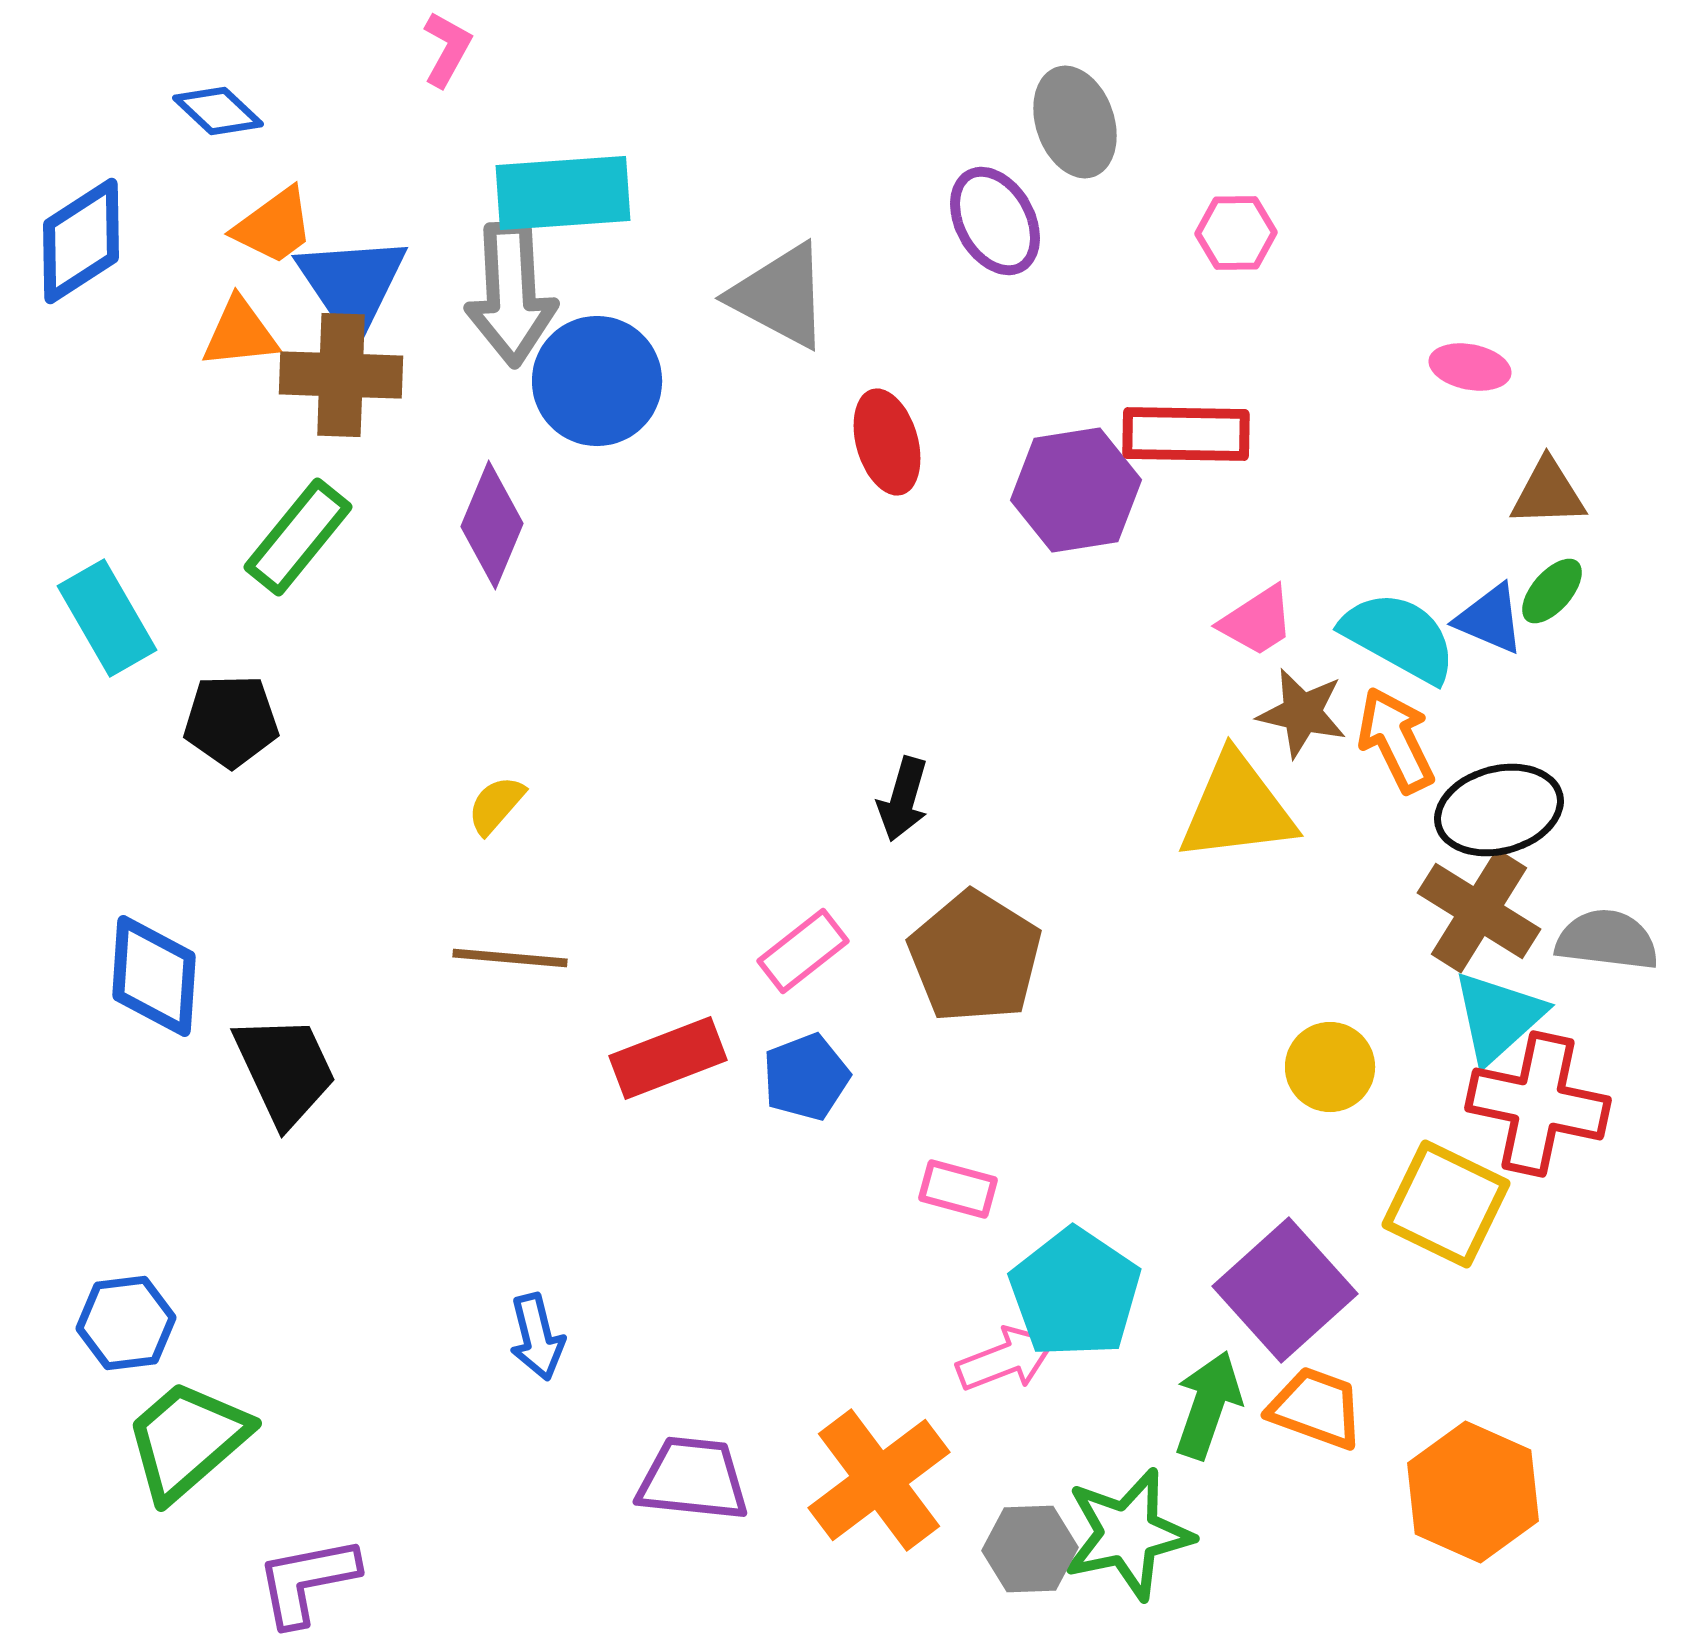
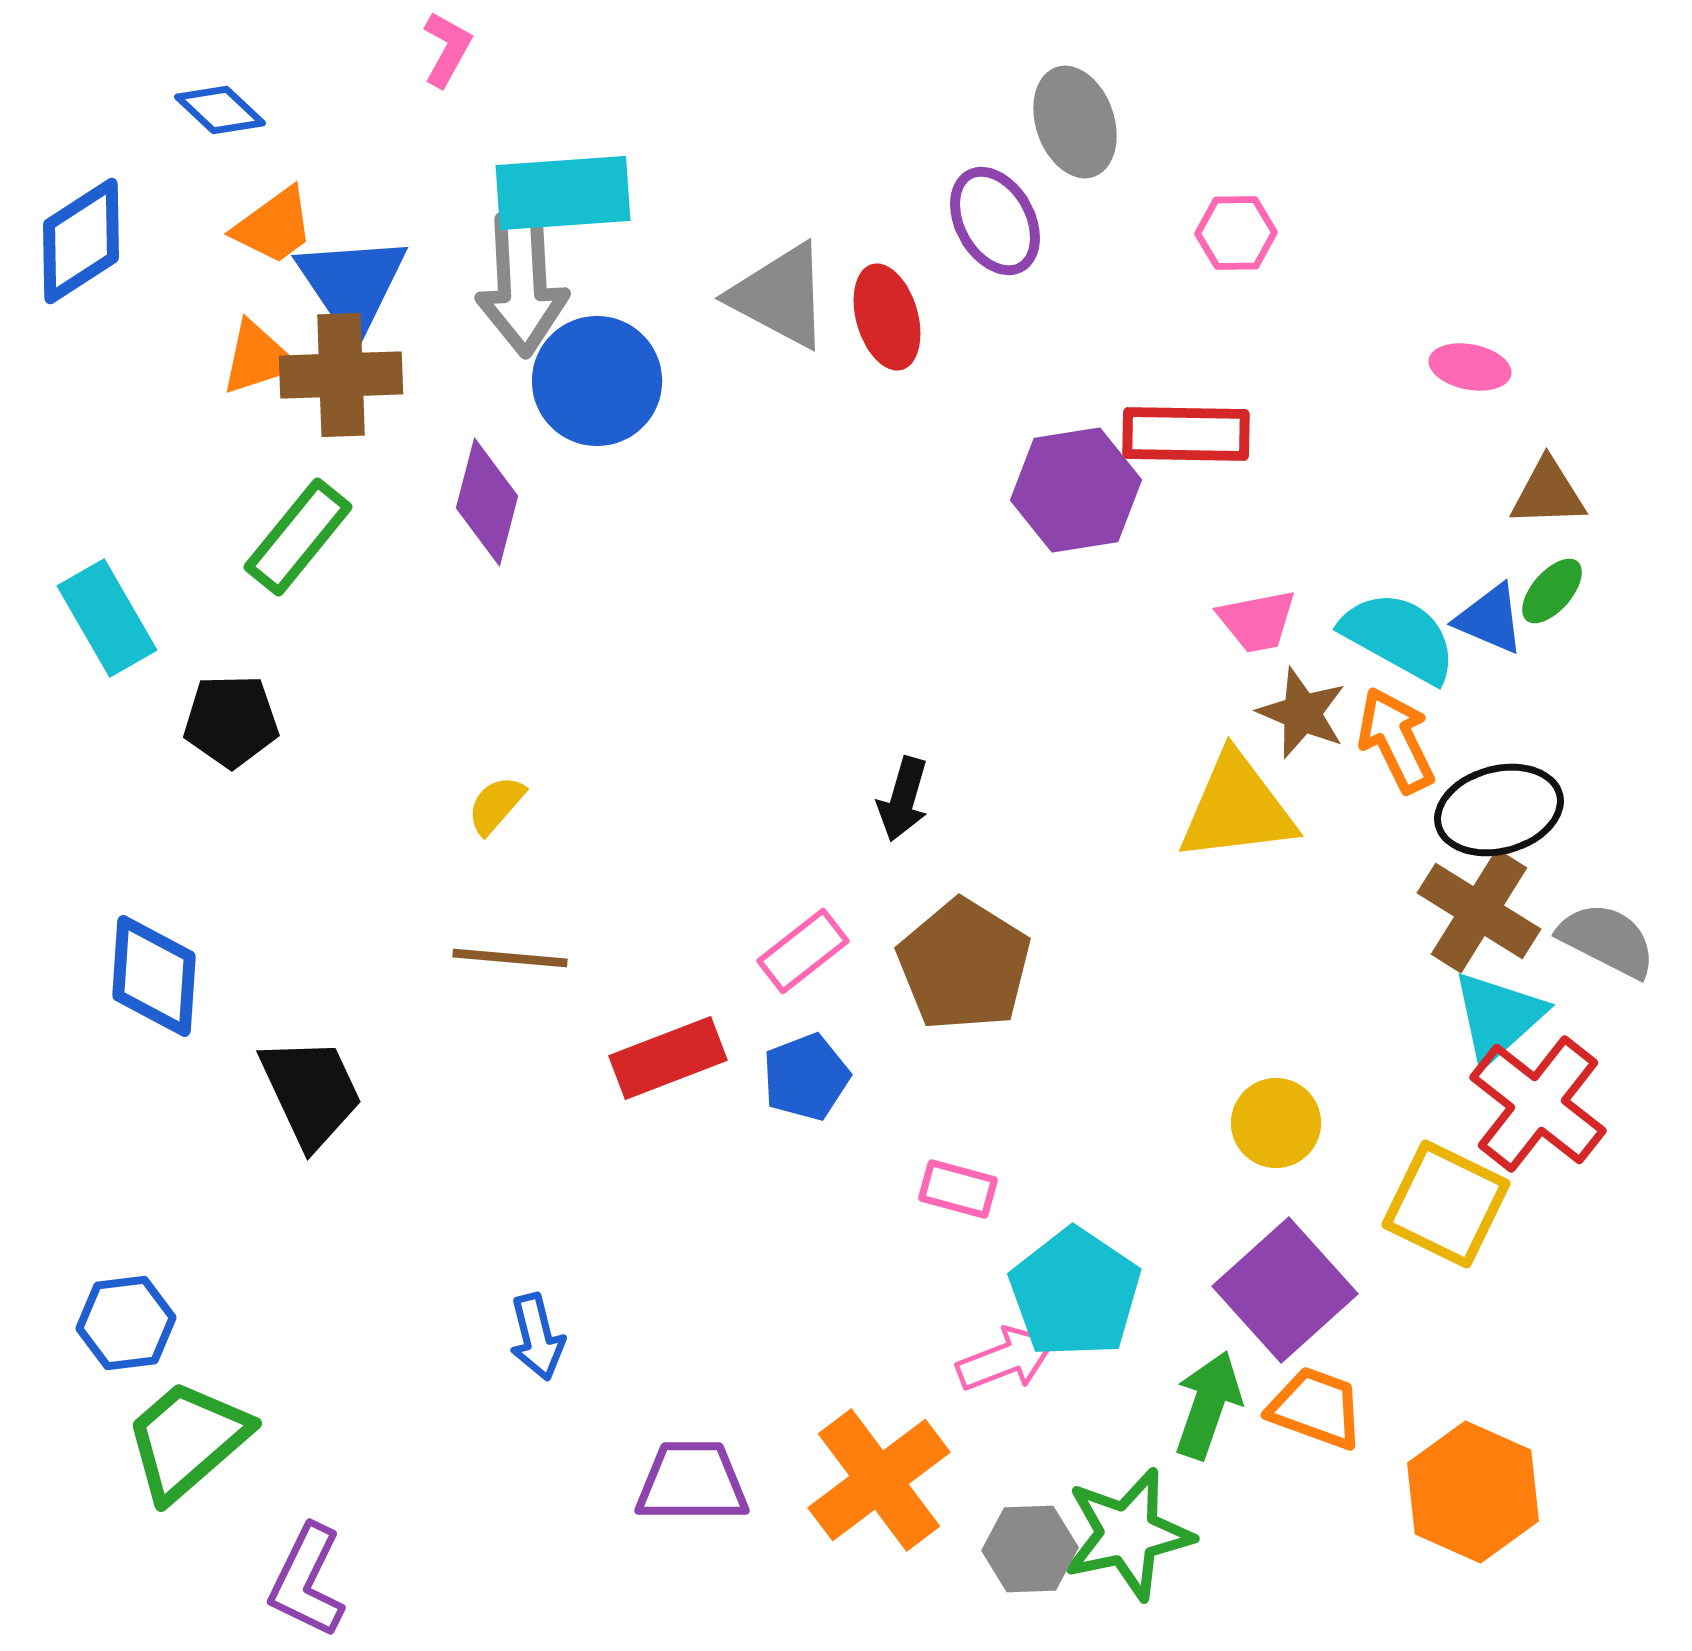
blue diamond at (218, 111): moved 2 px right, 1 px up
gray arrow at (511, 294): moved 11 px right, 10 px up
orange triangle at (240, 333): moved 18 px right, 25 px down; rotated 12 degrees counterclockwise
brown cross at (341, 375): rotated 4 degrees counterclockwise
red ellipse at (887, 442): moved 125 px up
purple diamond at (492, 525): moved 5 px left, 23 px up; rotated 8 degrees counterclockwise
pink trapezoid at (1257, 621): rotated 22 degrees clockwise
brown star at (1302, 713): rotated 10 degrees clockwise
gray semicircle at (1607, 940): rotated 20 degrees clockwise
brown pentagon at (975, 957): moved 11 px left, 8 px down
yellow circle at (1330, 1067): moved 54 px left, 56 px down
black trapezoid at (285, 1070): moved 26 px right, 22 px down
red cross at (1538, 1104): rotated 26 degrees clockwise
purple trapezoid at (693, 1479): moved 1 px left, 3 px down; rotated 6 degrees counterclockwise
purple L-shape at (307, 1581): rotated 53 degrees counterclockwise
